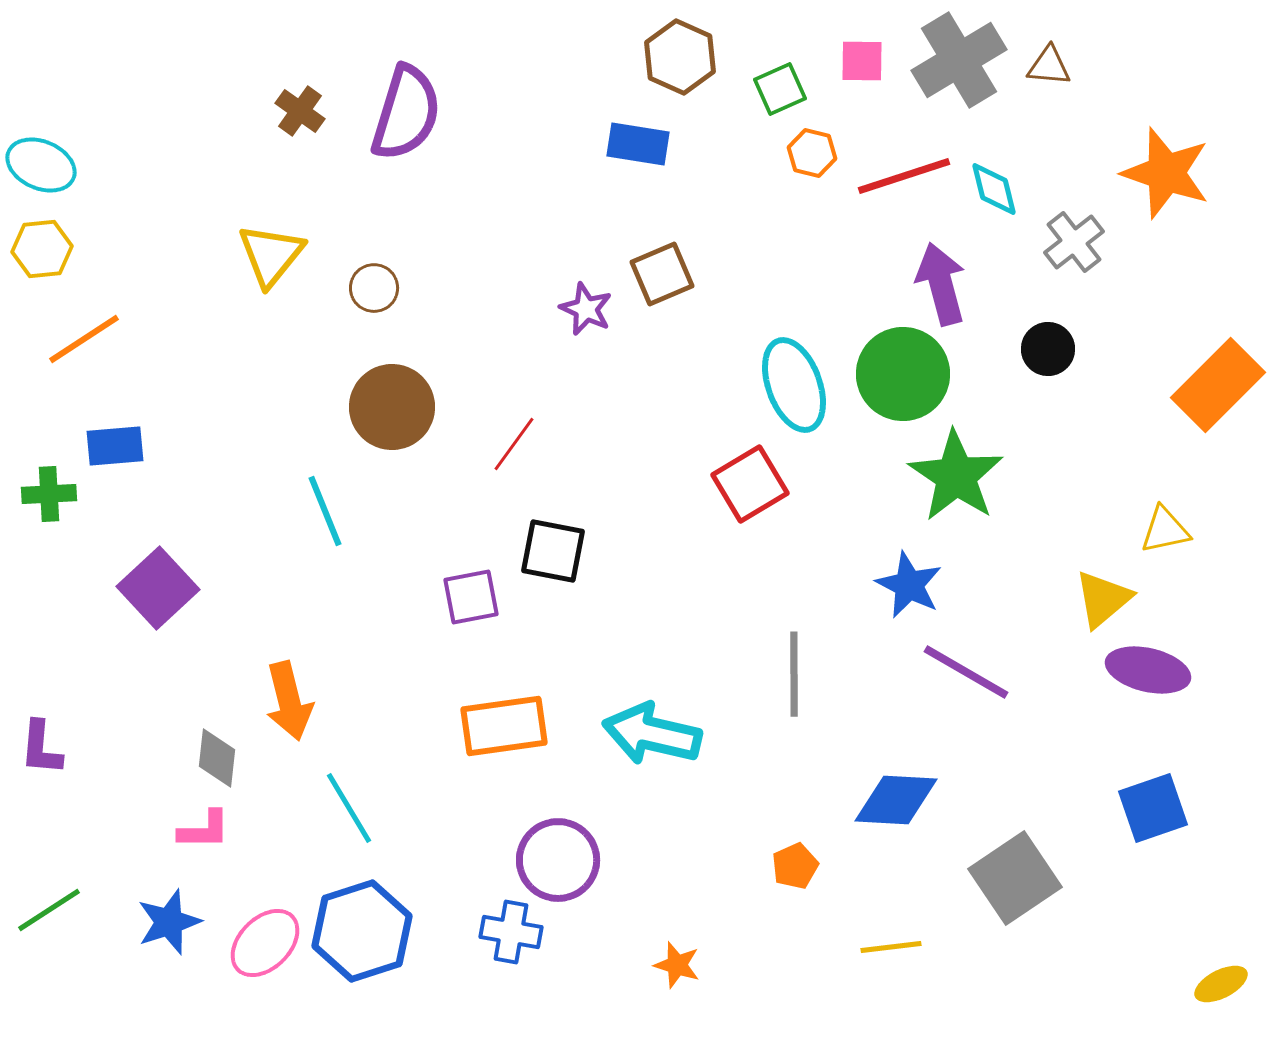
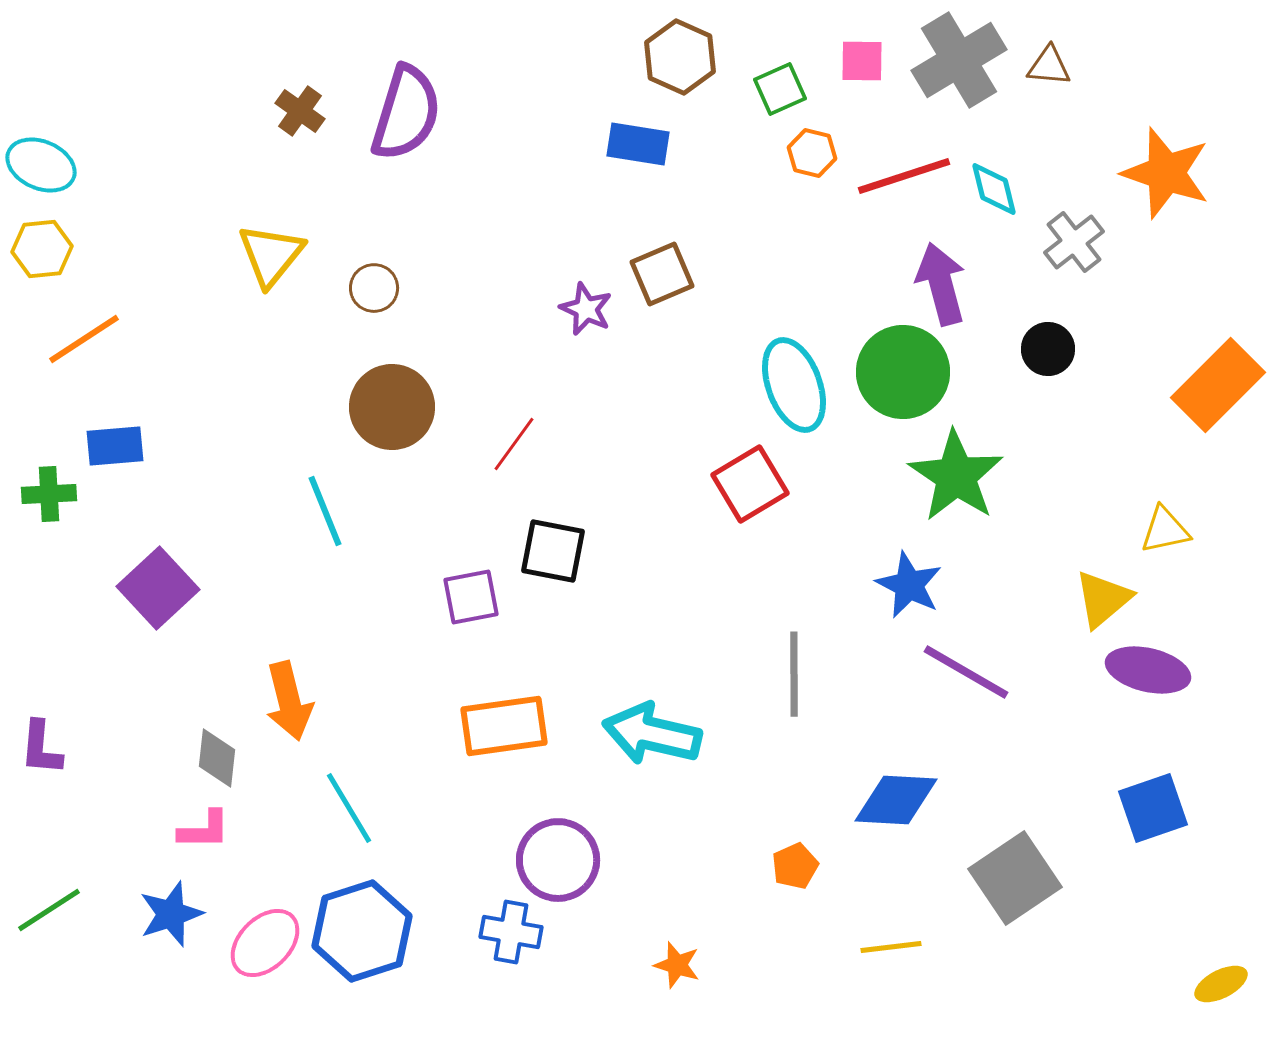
green circle at (903, 374): moved 2 px up
blue star at (169, 922): moved 2 px right, 8 px up
